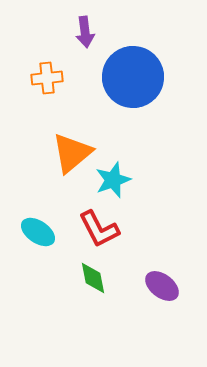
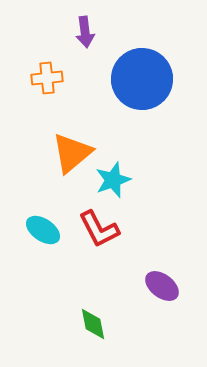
blue circle: moved 9 px right, 2 px down
cyan ellipse: moved 5 px right, 2 px up
green diamond: moved 46 px down
